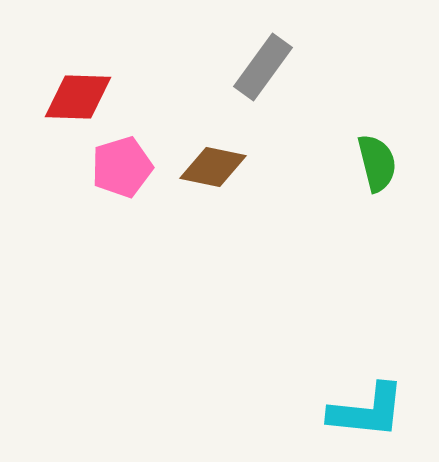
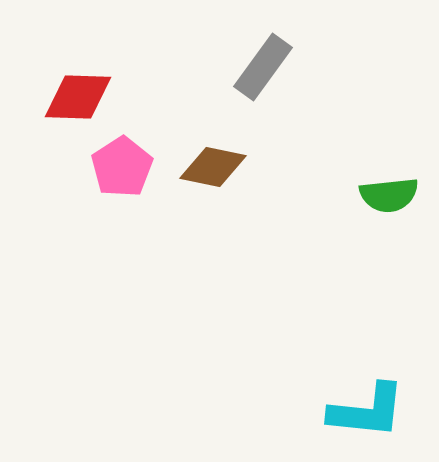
green semicircle: moved 12 px right, 32 px down; rotated 98 degrees clockwise
pink pentagon: rotated 16 degrees counterclockwise
